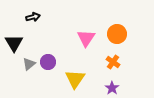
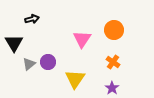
black arrow: moved 1 px left, 2 px down
orange circle: moved 3 px left, 4 px up
pink triangle: moved 4 px left, 1 px down
